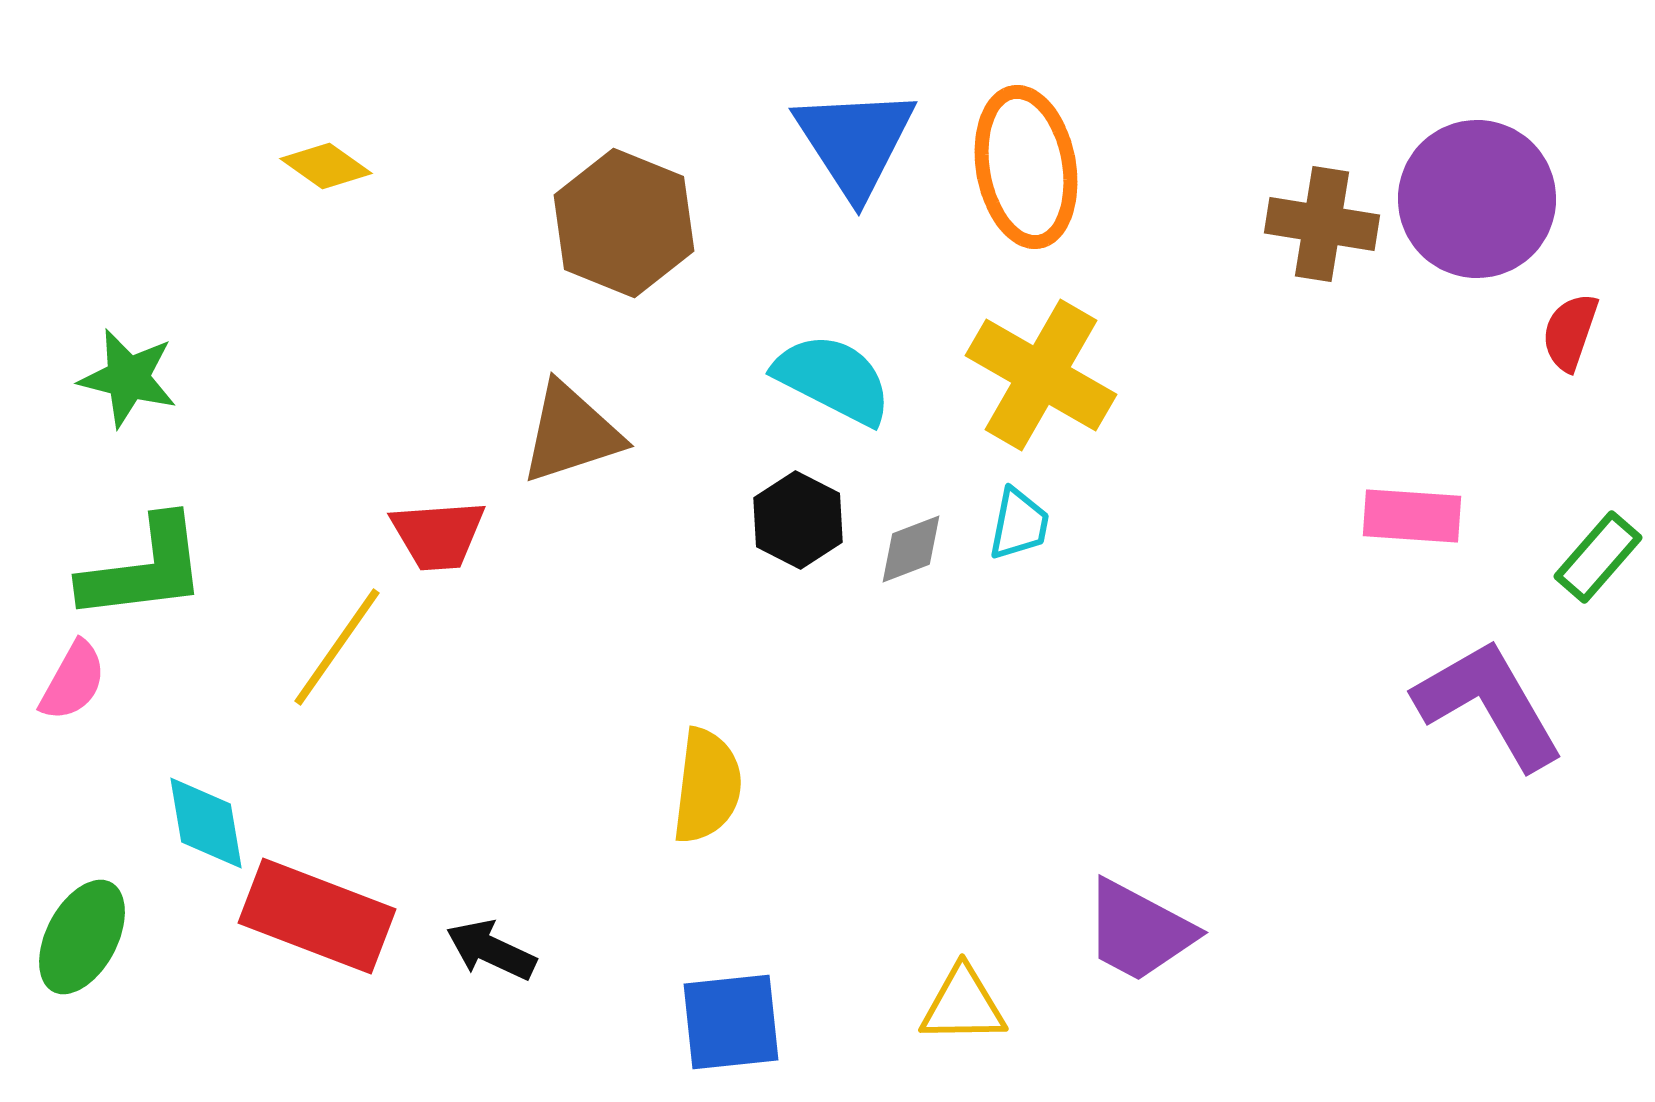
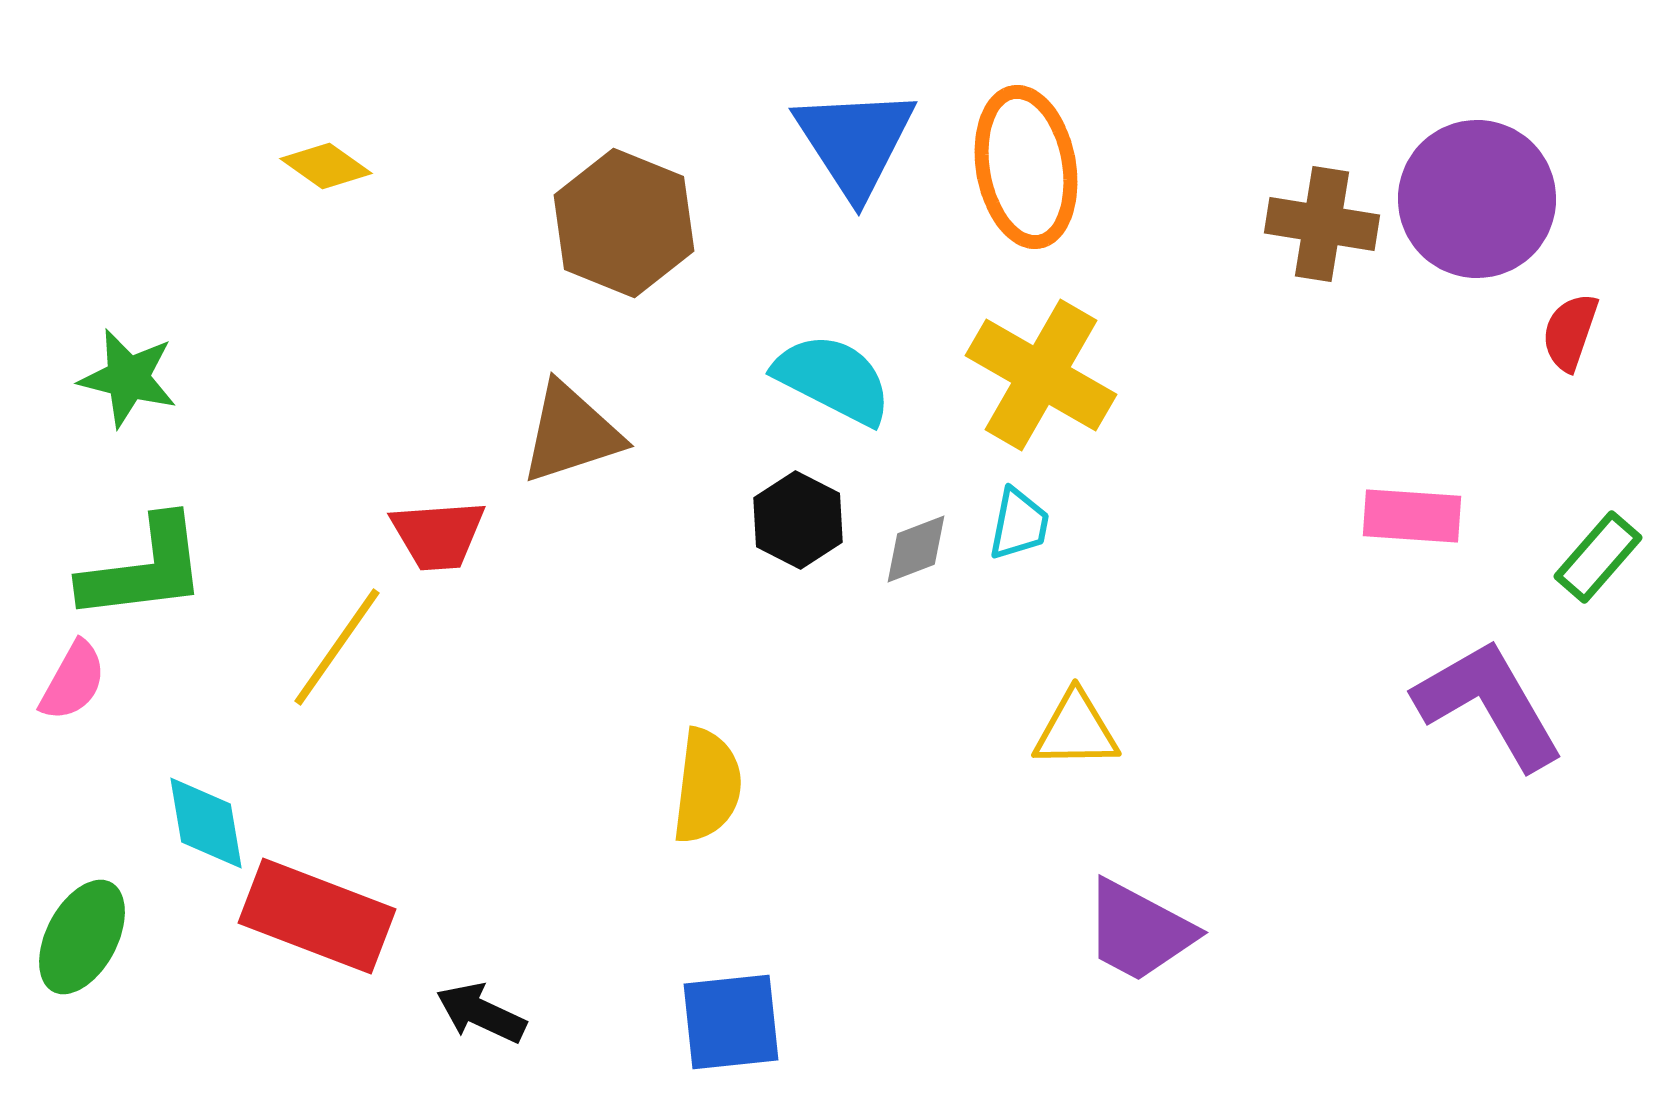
gray diamond: moved 5 px right
black arrow: moved 10 px left, 63 px down
yellow triangle: moved 113 px right, 275 px up
